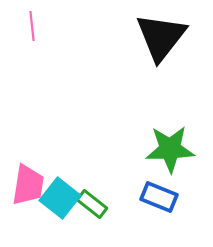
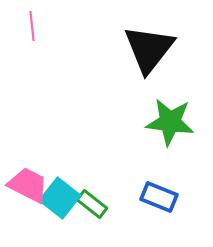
black triangle: moved 12 px left, 12 px down
green star: moved 27 px up; rotated 9 degrees clockwise
pink trapezoid: rotated 72 degrees counterclockwise
